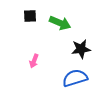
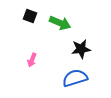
black square: rotated 24 degrees clockwise
pink arrow: moved 2 px left, 1 px up
